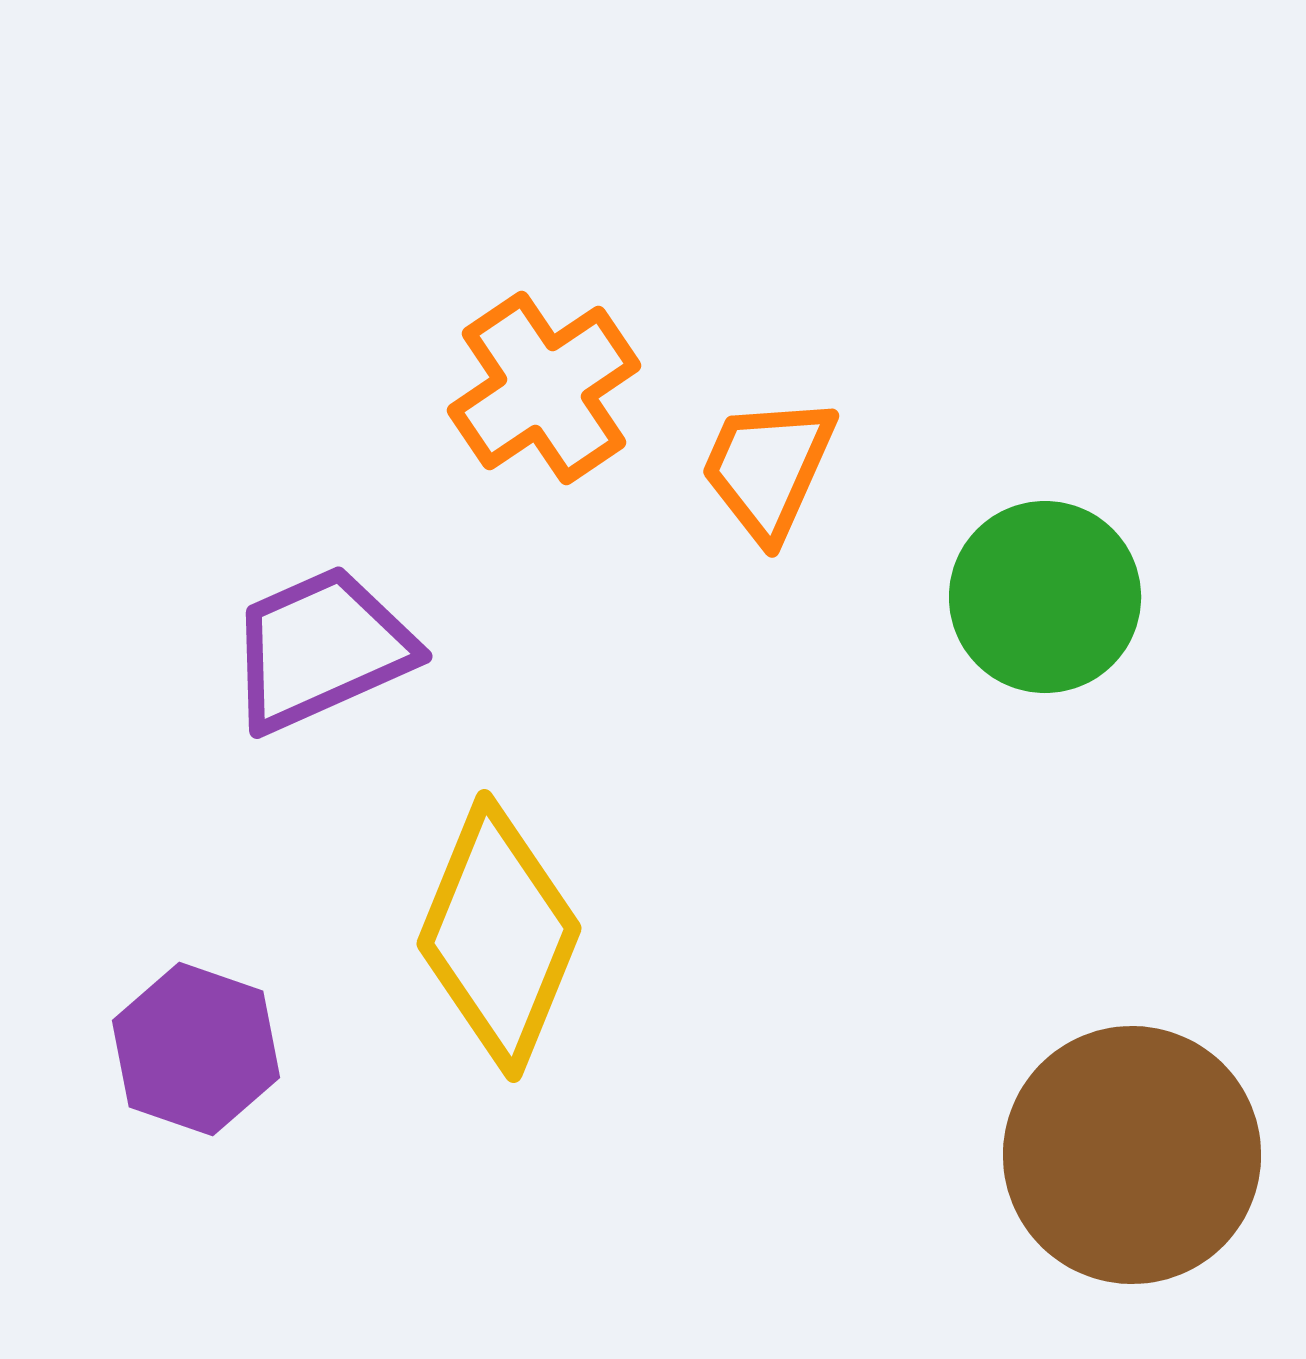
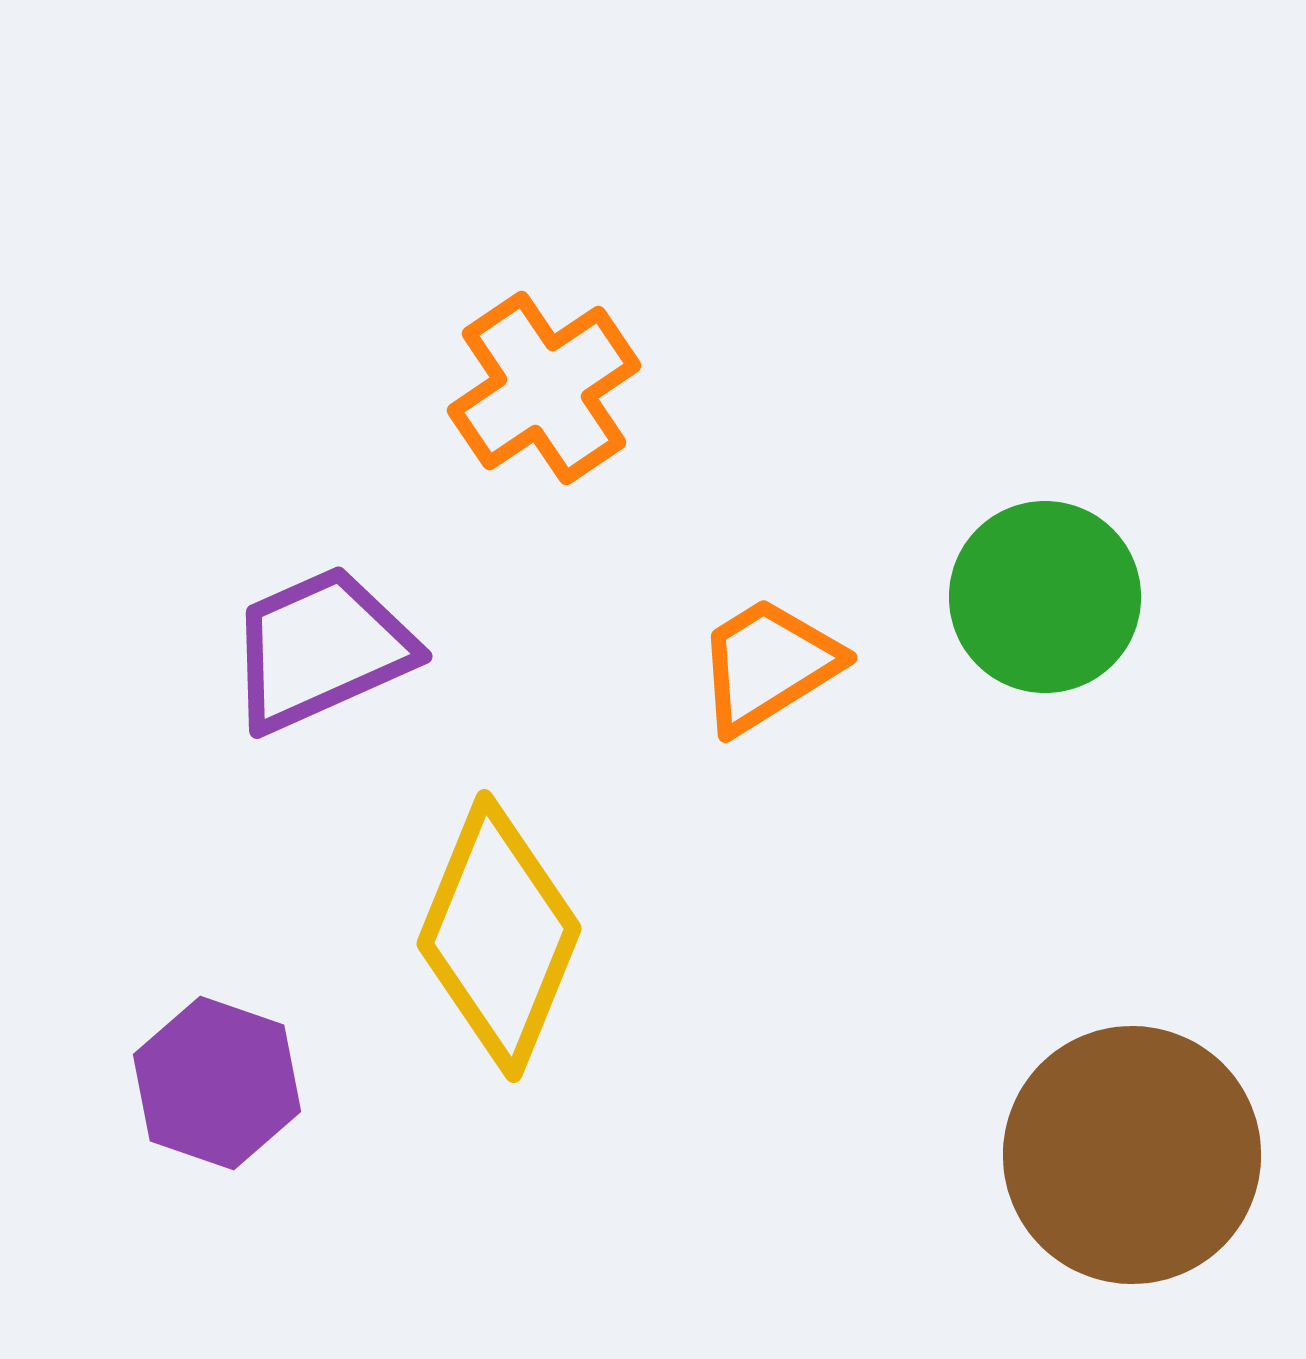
orange trapezoid: moved 197 px down; rotated 34 degrees clockwise
purple hexagon: moved 21 px right, 34 px down
